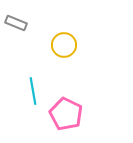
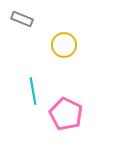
gray rectangle: moved 6 px right, 4 px up
